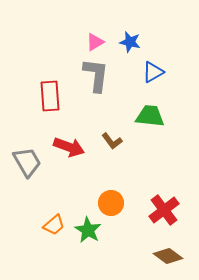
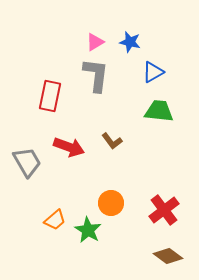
red rectangle: rotated 16 degrees clockwise
green trapezoid: moved 9 px right, 5 px up
orange trapezoid: moved 1 px right, 5 px up
